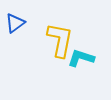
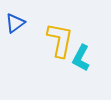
cyan L-shape: rotated 80 degrees counterclockwise
